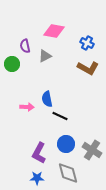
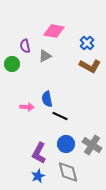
blue cross: rotated 16 degrees clockwise
brown L-shape: moved 2 px right, 2 px up
gray cross: moved 5 px up
gray diamond: moved 1 px up
blue star: moved 1 px right, 2 px up; rotated 24 degrees counterclockwise
